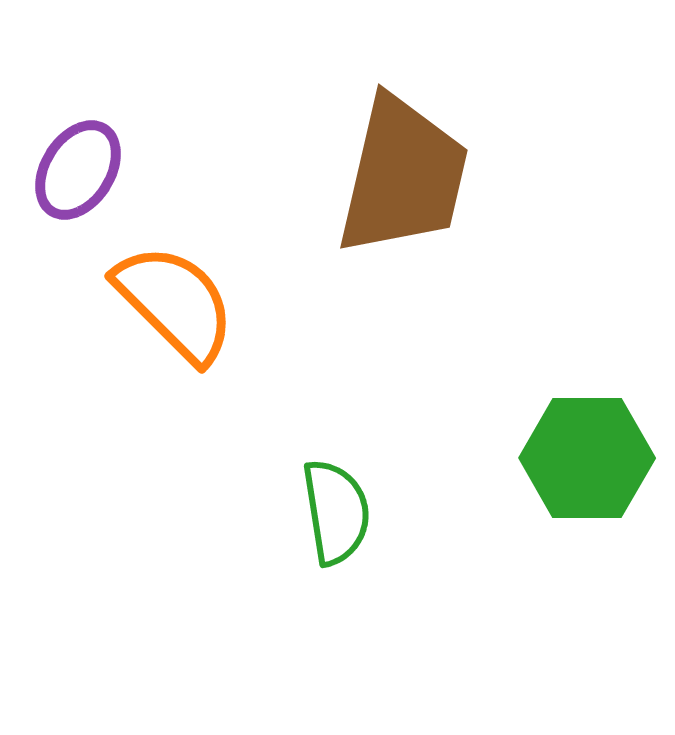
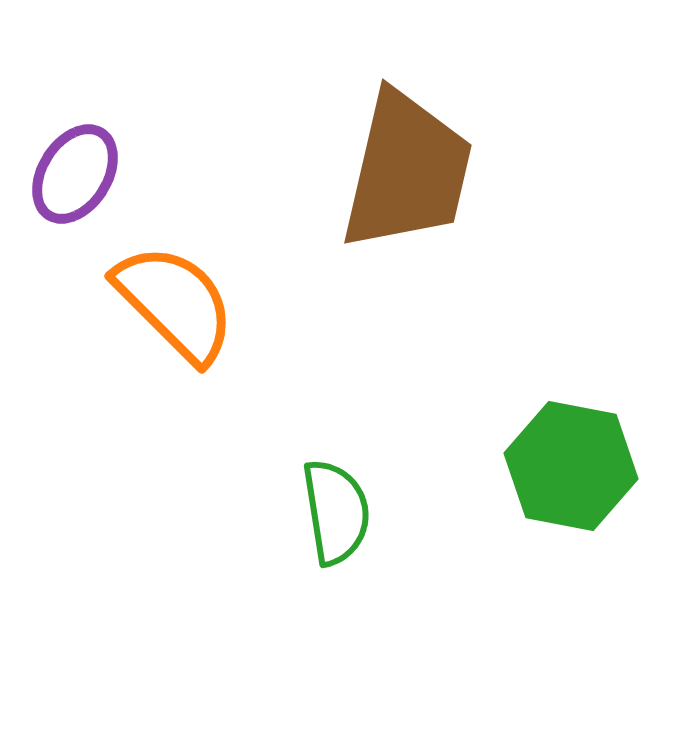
purple ellipse: moved 3 px left, 4 px down
brown trapezoid: moved 4 px right, 5 px up
green hexagon: moved 16 px left, 8 px down; rotated 11 degrees clockwise
